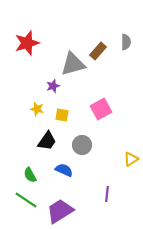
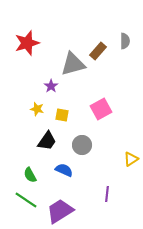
gray semicircle: moved 1 px left, 1 px up
purple star: moved 2 px left; rotated 16 degrees counterclockwise
